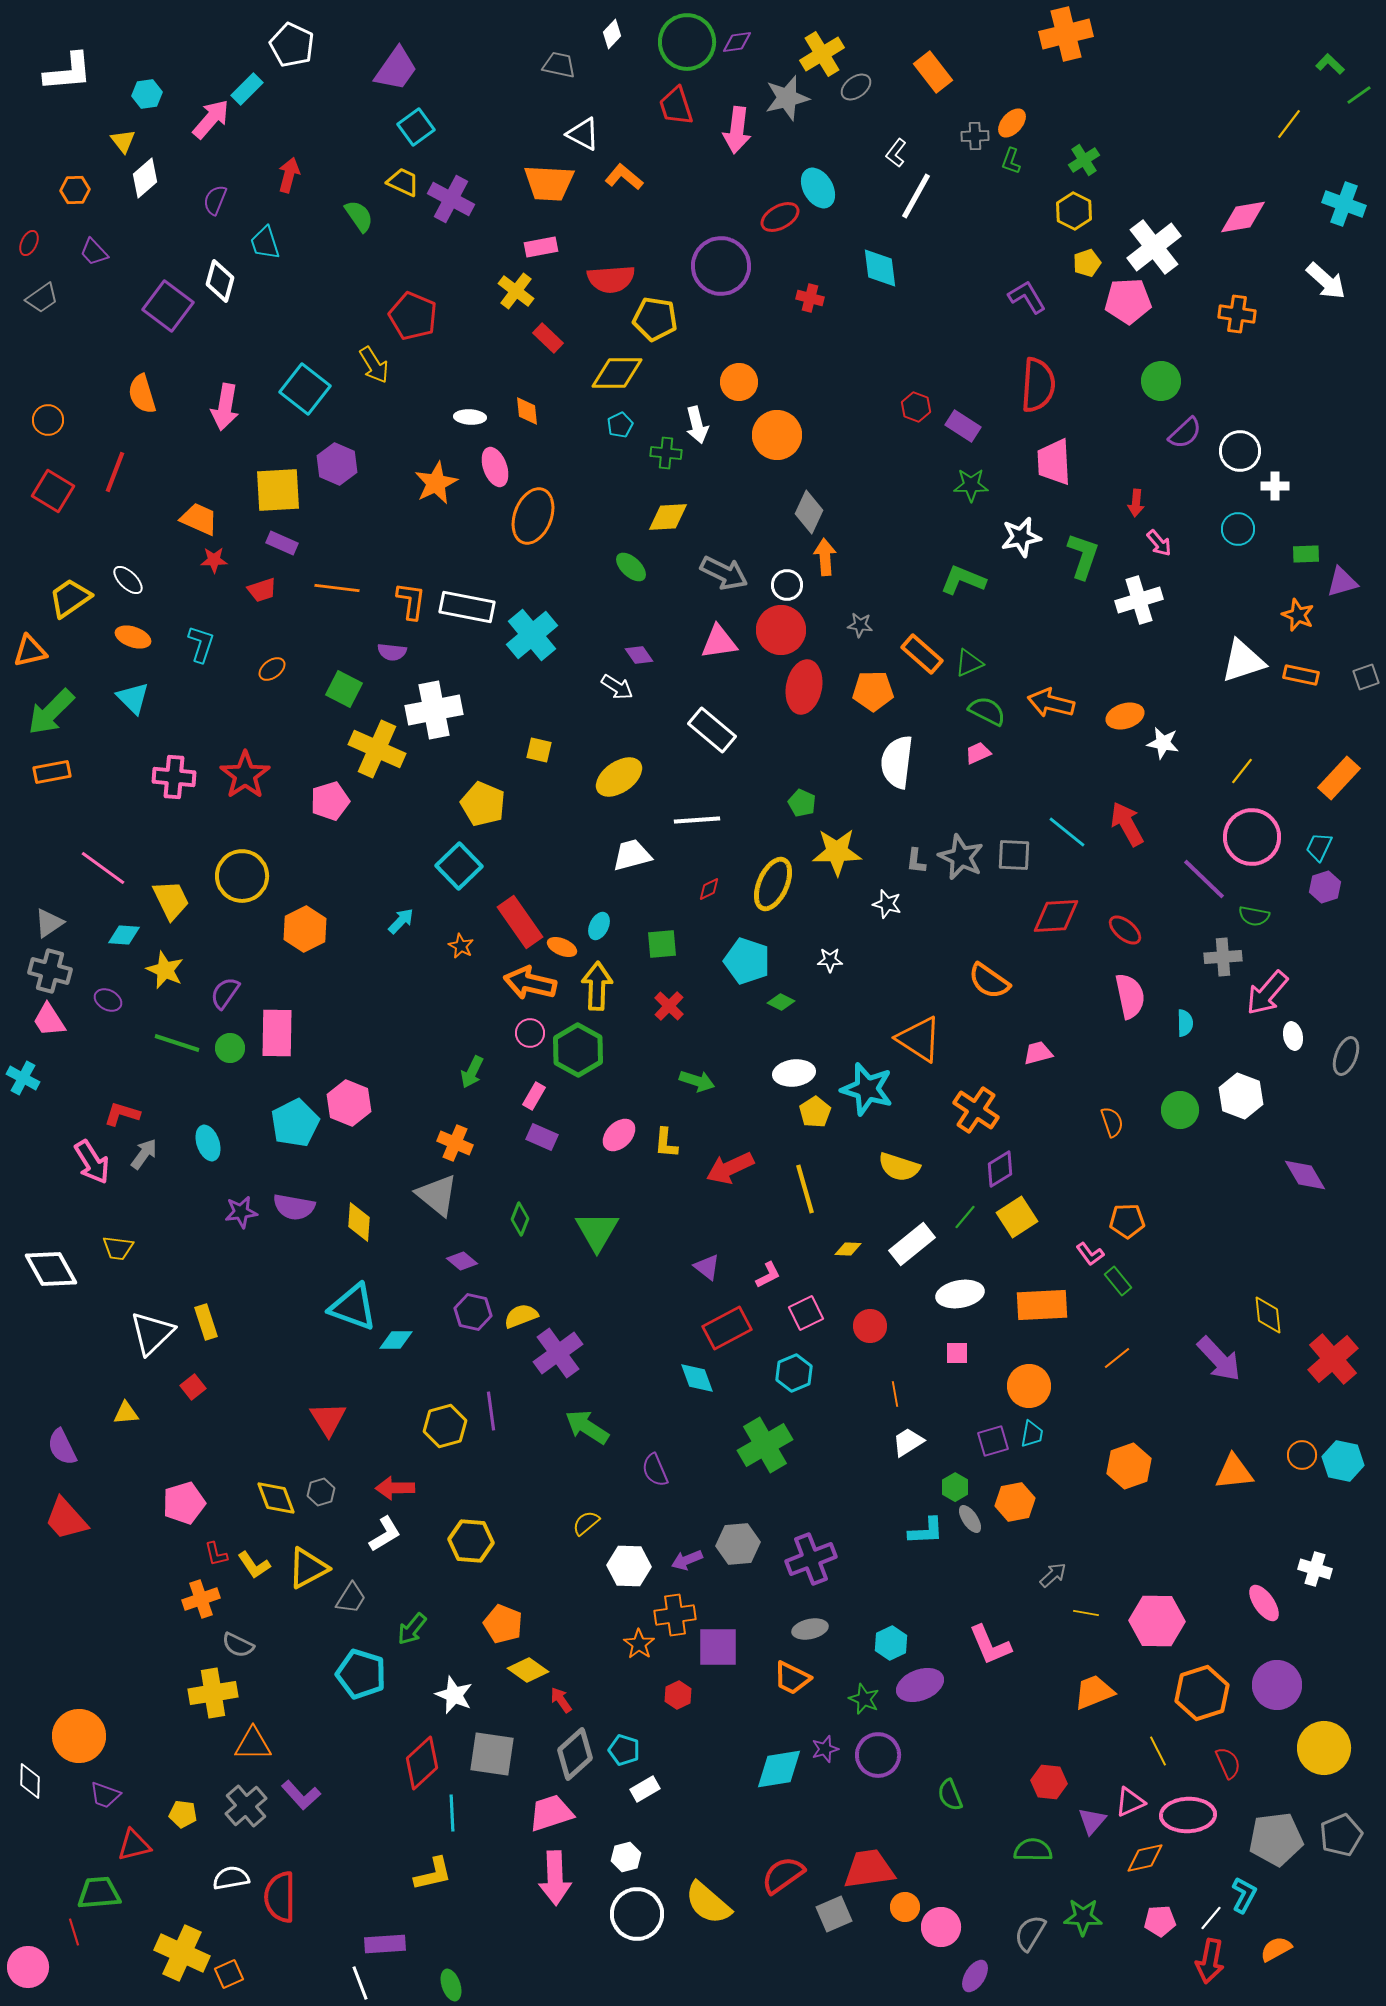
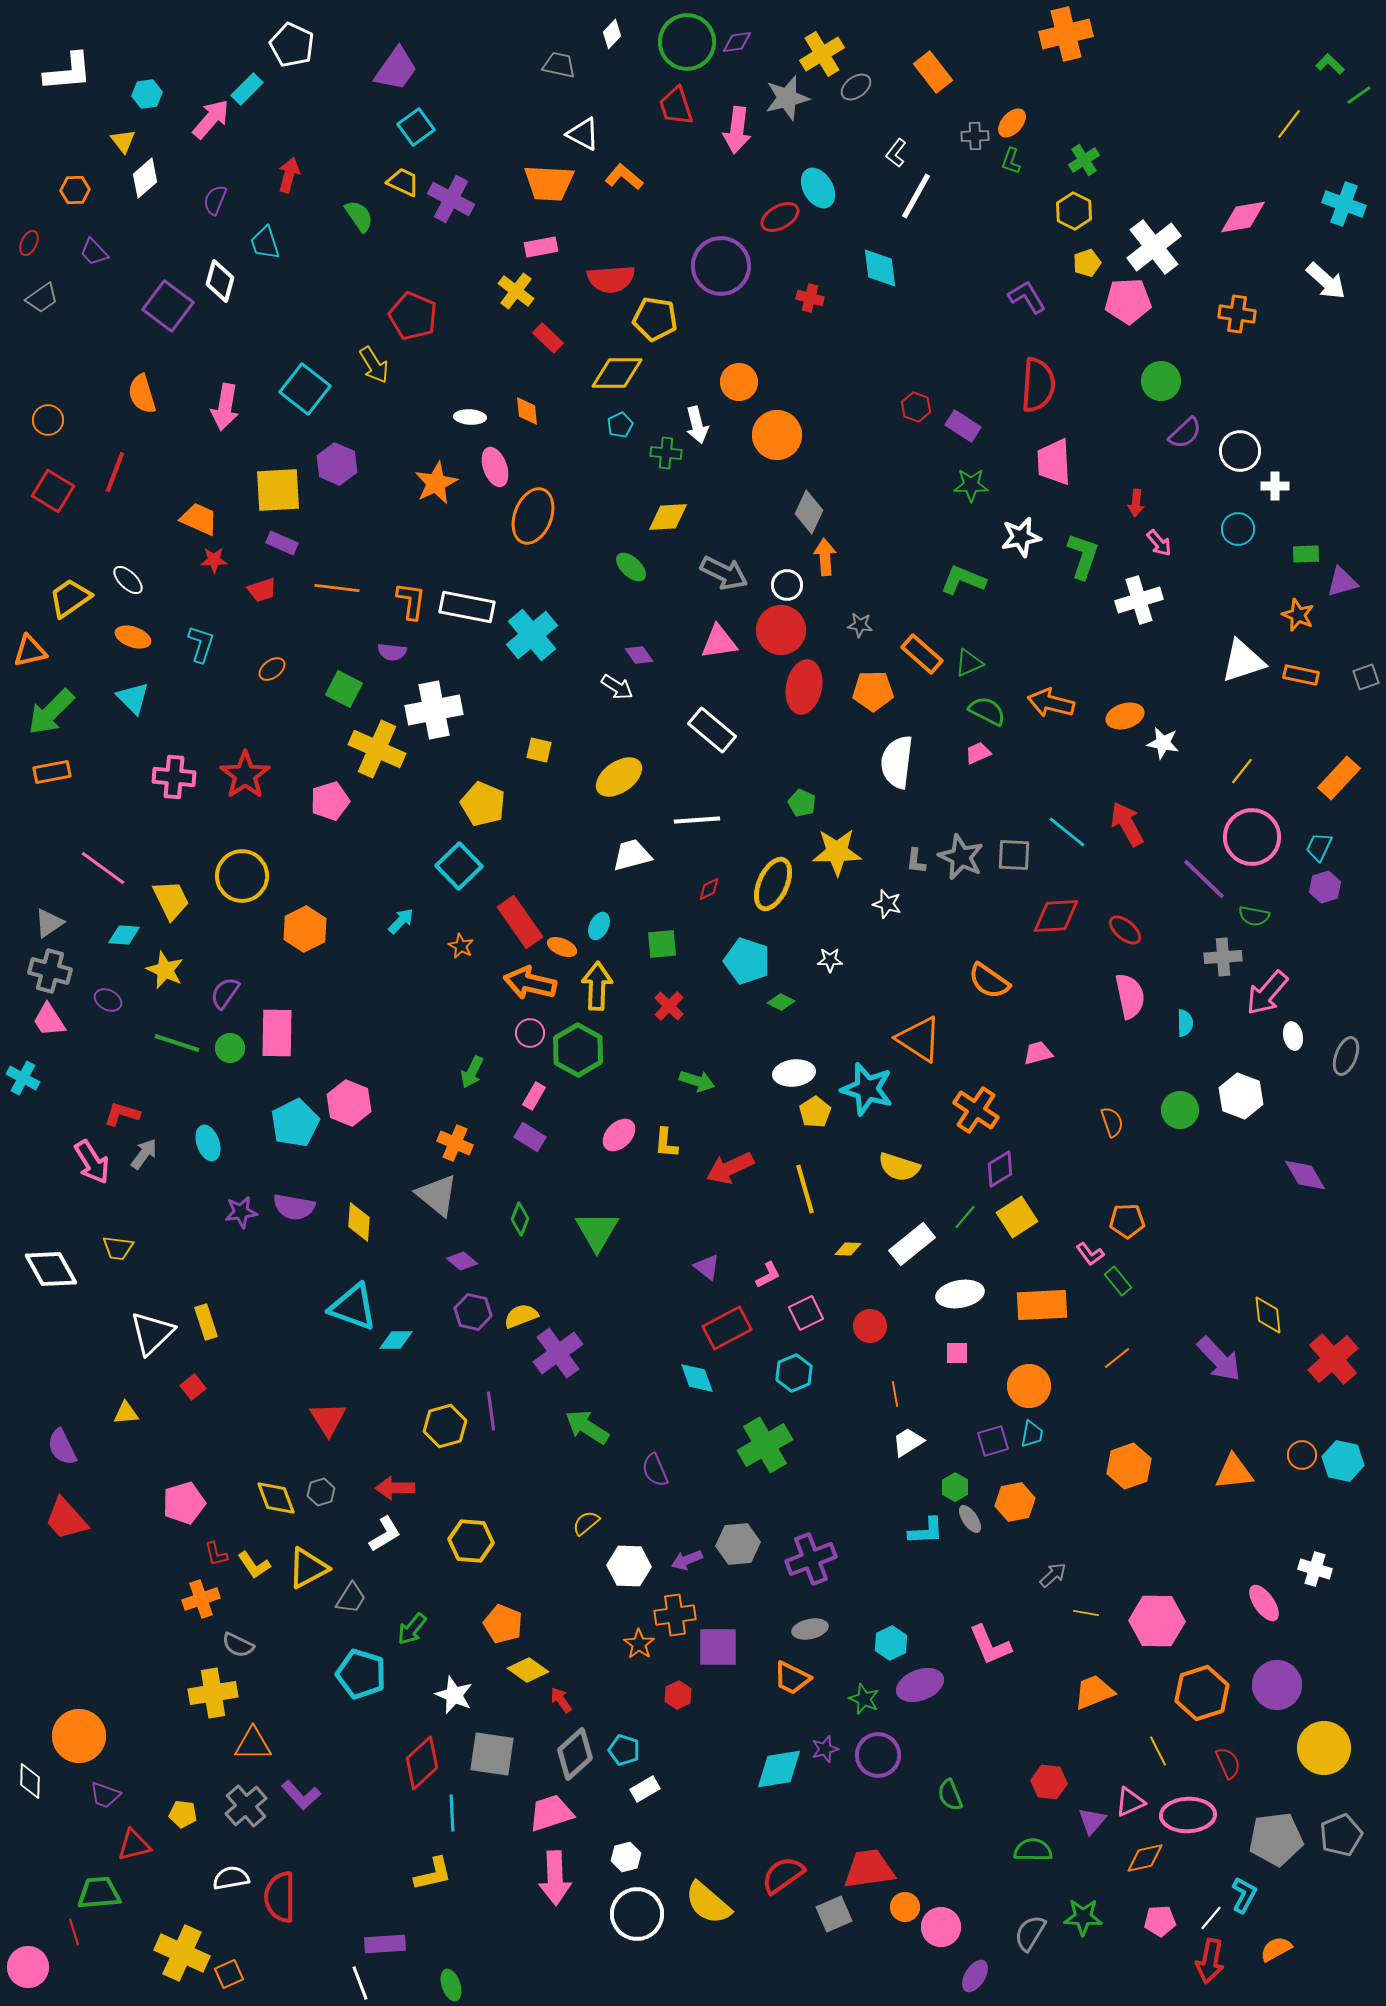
purple rectangle at (542, 1137): moved 12 px left; rotated 8 degrees clockwise
